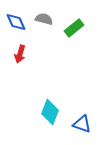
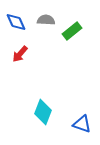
gray semicircle: moved 2 px right, 1 px down; rotated 12 degrees counterclockwise
green rectangle: moved 2 px left, 3 px down
red arrow: rotated 24 degrees clockwise
cyan diamond: moved 7 px left
